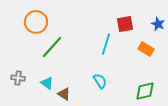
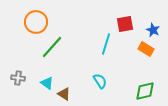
blue star: moved 5 px left, 6 px down
